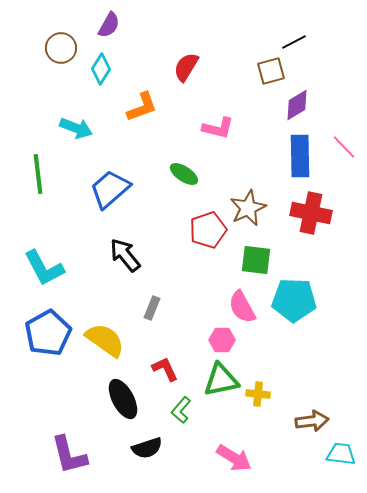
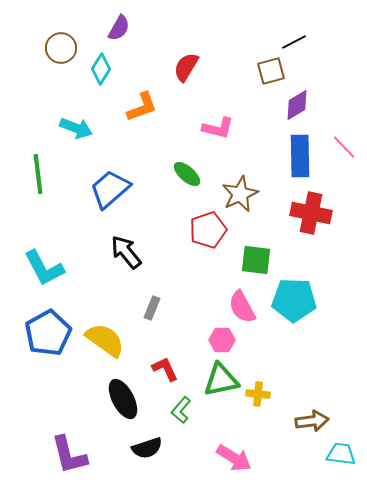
purple semicircle: moved 10 px right, 3 px down
green ellipse: moved 3 px right; rotated 8 degrees clockwise
brown star: moved 8 px left, 14 px up
black arrow: moved 1 px right, 3 px up
